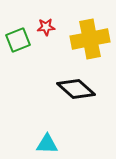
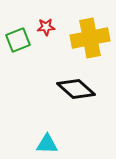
yellow cross: moved 1 px up
